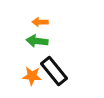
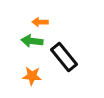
green arrow: moved 5 px left
black rectangle: moved 10 px right, 14 px up
